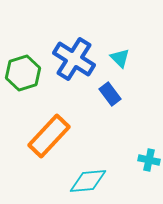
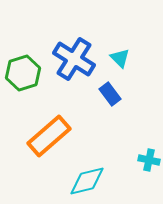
orange rectangle: rotated 6 degrees clockwise
cyan diamond: moved 1 px left; rotated 9 degrees counterclockwise
